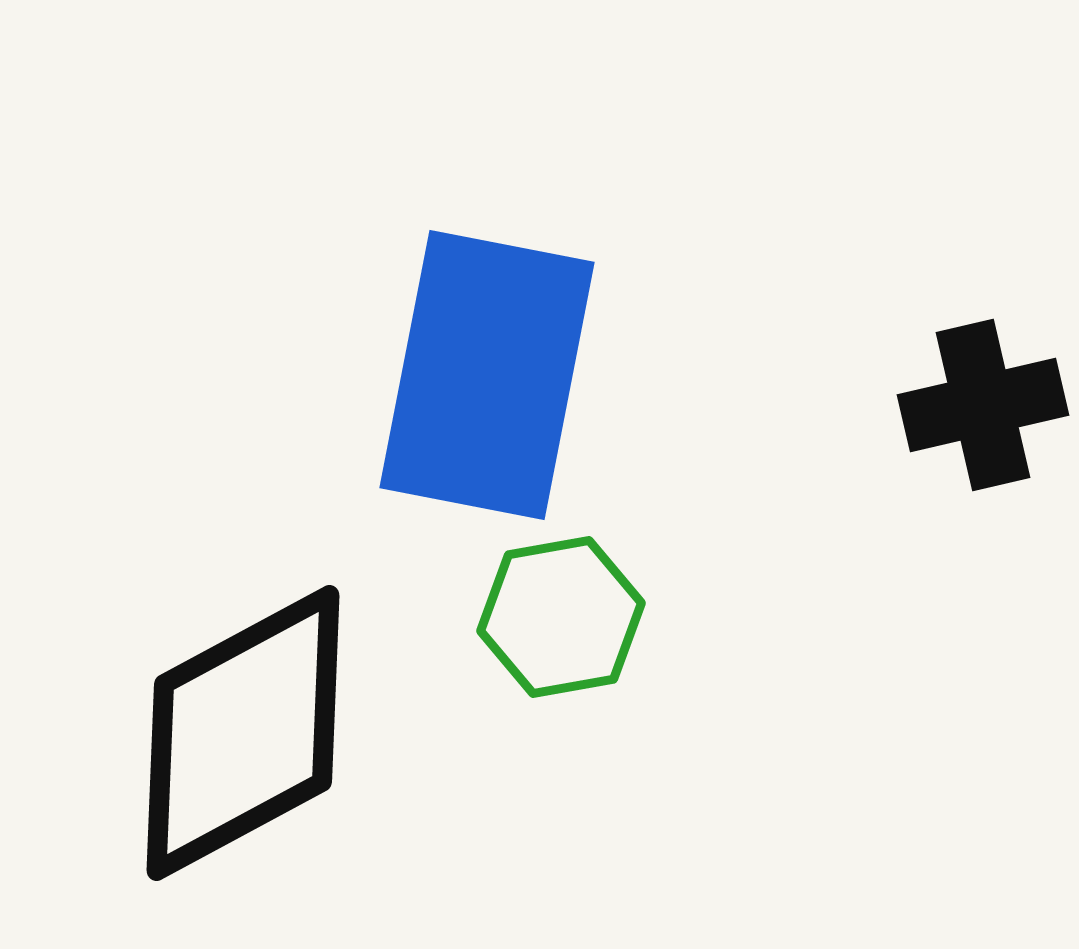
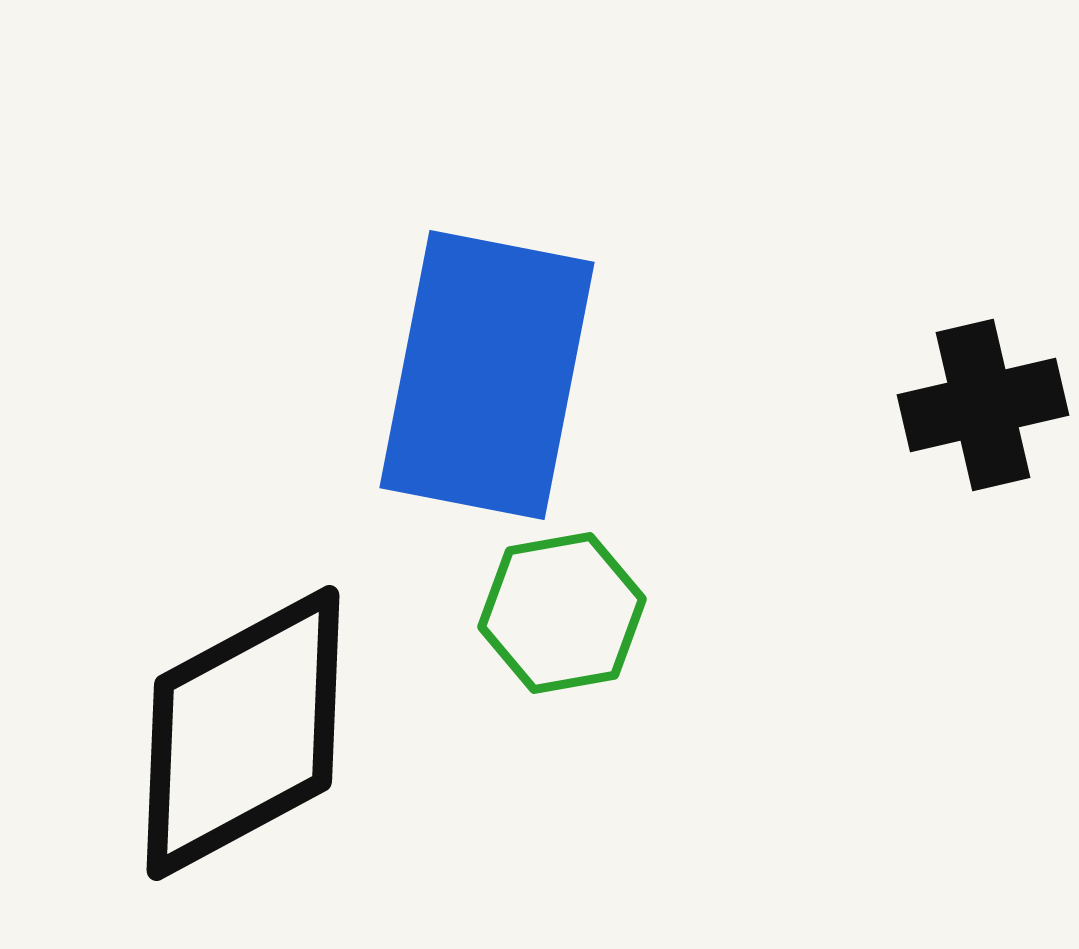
green hexagon: moved 1 px right, 4 px up
